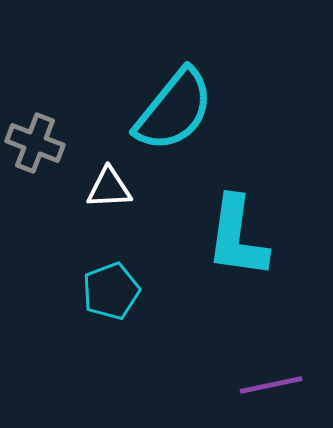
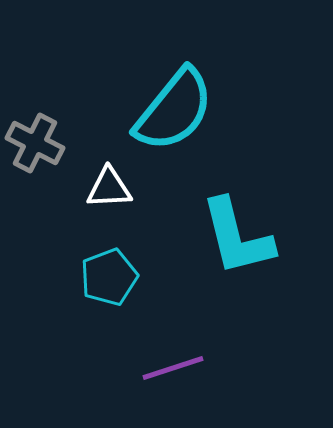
gray cross: rotated 6 degrees clockwise
cyan L-shape: rotated 22 degrees counterclockwise
cyan pentagon: moved 2 px left, 14 px up
purple line: moved 98 px left, 17 px up; rotated 6 degrees counterclockwise
